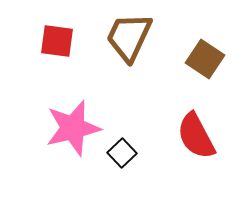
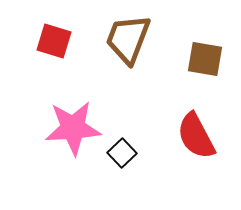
brown trapezoid: moved 1 px left, 2 px down; rotated 4 degrees counterclockwise
red square: moved 3 px left; rotated 9 degrees clockwise
brown square: rotated 24 degrees counterclockwise
pink star: rotated 10 degrees clockwise
